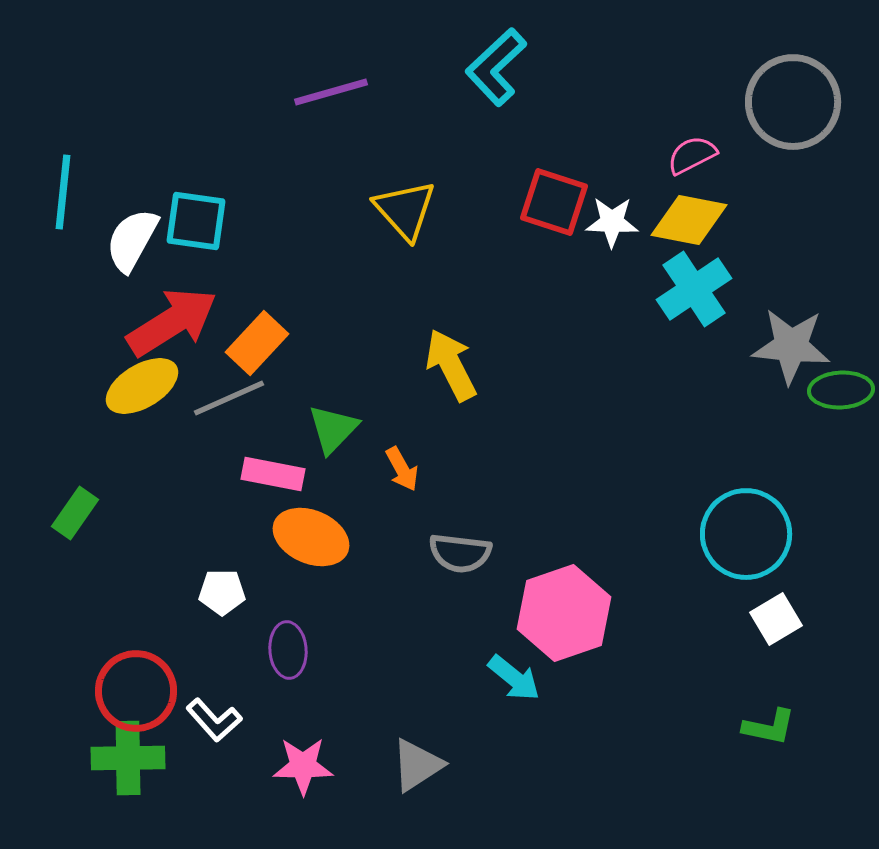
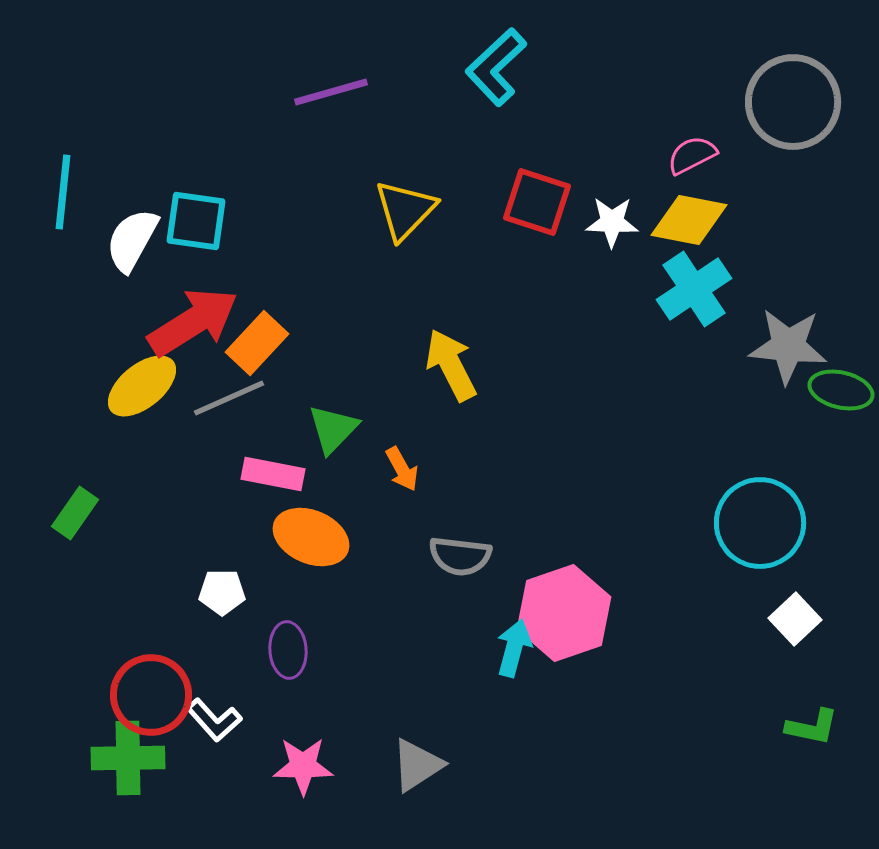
red square: moved 17 px left
yellow triangle: rotated 26 degrees clockwise
red arrow: moved 21 px right
gray star: moved 3 px left
yellow ellipse: rotated 8 degrees counterclockwise
green ellipse: rotated 16 degrees clockwise
cyan circle: moved 14 px right, 11 px up
gray semicircle: moved 3 px down
white square: moved 19 px right; rotated 12 degrees counterclockwise
cyan arrow: moved 30 px up; rotated 114 degrees counterclockwise
red circle: moved 15 px right, 4 px down
green L-shape: moved 43 px right
